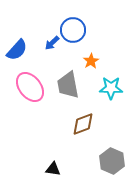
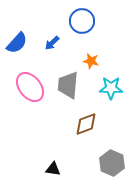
blue circle: moved 9 px right, 9 px up
blue semicircle: moved 7 px up
orange star: rotated 28 degrees counterclockwise
gray trapezoid: rotated 16 degrees clockwise
brown diamond: moved 3 px right
gray hexagon: moved 2 px down
